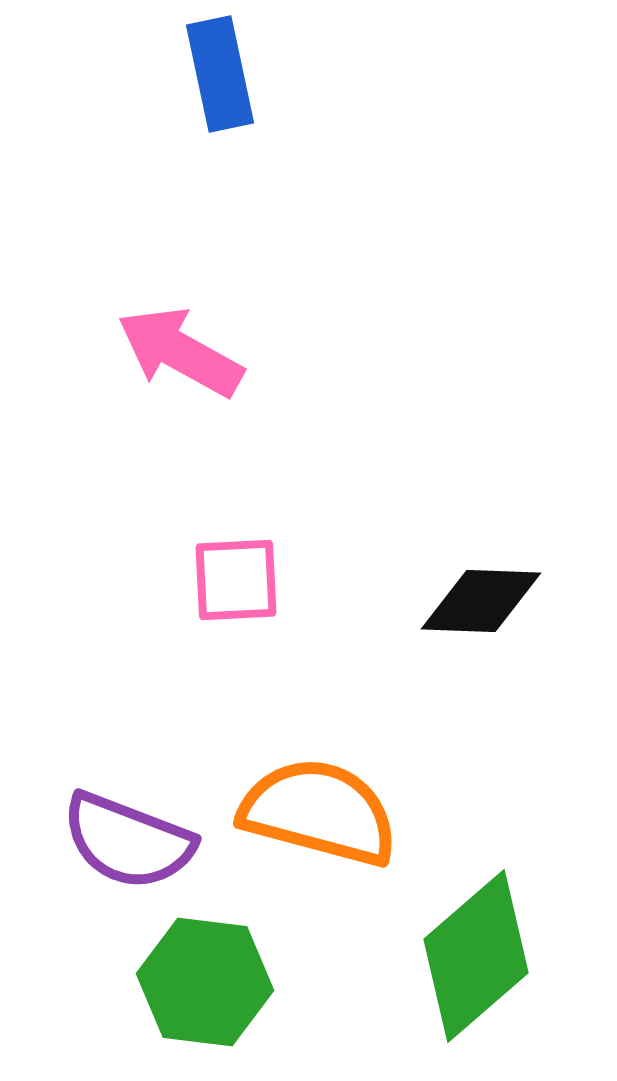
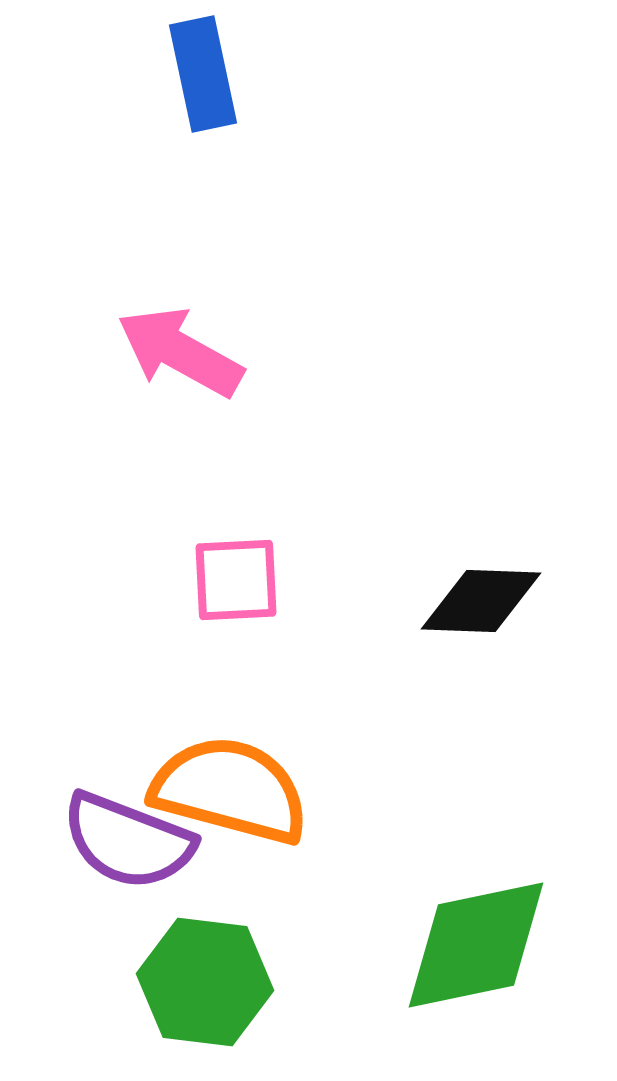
blue rectangle: moved 17 px left
orange semicircle: moved 89 px left, 22 px up
green diamond: moved 11 px up; rotated 29 degrees clockwise
